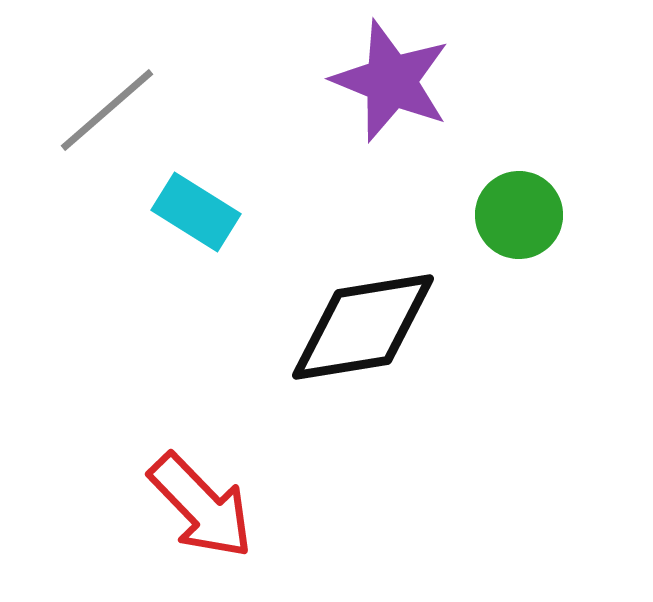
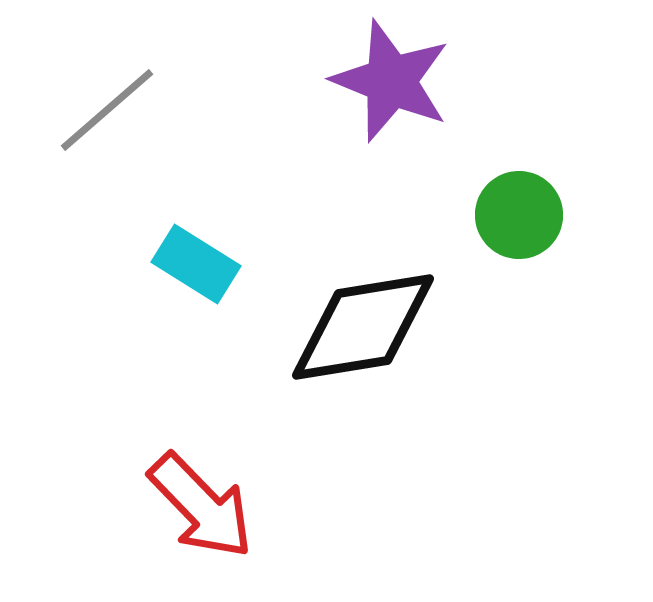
cyan rectangle: moved 52 px down
